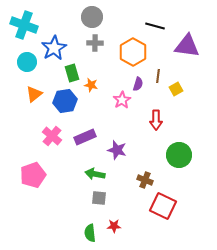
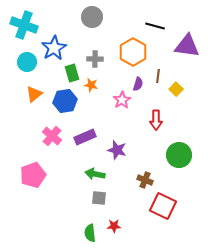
gray cross: moved 16 px down
yellow square: rotated 16 degrees counterclockwise
